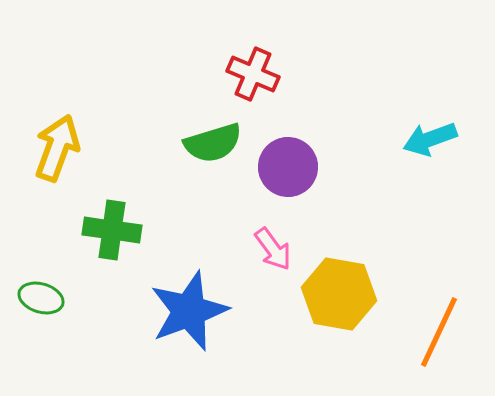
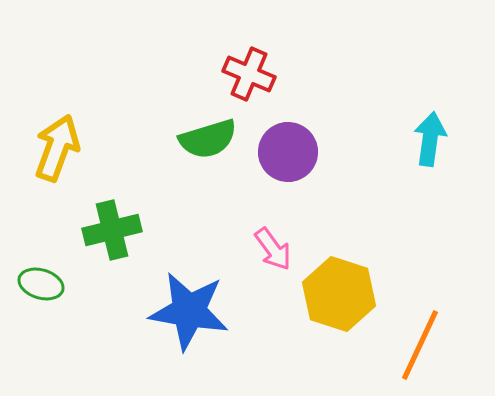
red cross: moved 4 px left
cyan arrow: rotated 118 degrees clockwise
green semicircle: moved 5 px left, 4 px up
purple circle: moved 15 px up
green cross: rotated 22 degrees counterclockwise
yellow hexagon: rotated 8 degrees clockwise
green ellipse: moved 14 px up
blue star: rotated 30 degrees clockwise
orange line: moved 19 px left, 13 px down
